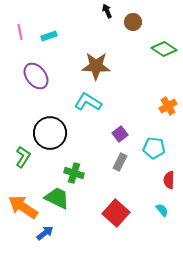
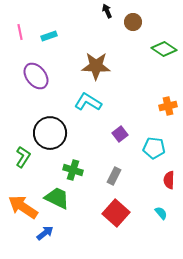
orange cross: rotated 18 degrees clockwise
gray rectangle: moved 6 px left, 14 px down
green cross: moved 1 px left, 3 px up
cyan semicircle: moved 1 px left, 3 px down
